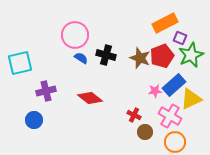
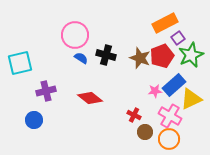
purple square: moved 2 px left; rotated 32 degrees clockwise
orange circle: moved 6 px left, 3 px up
